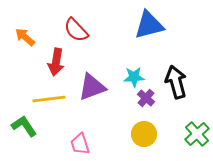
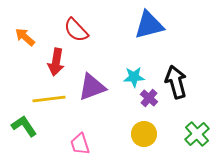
purple cross: moved 3 px right
